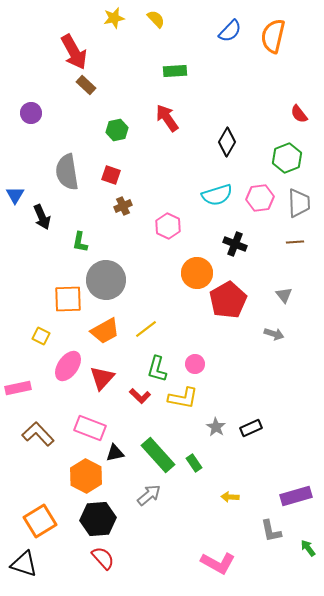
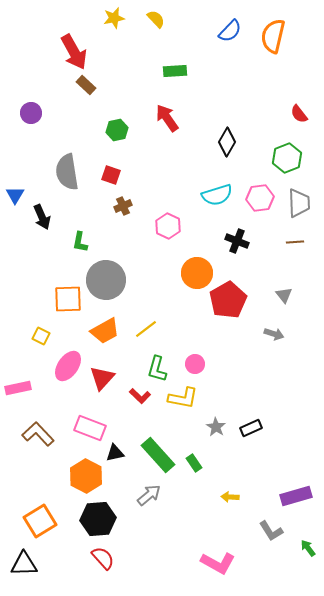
black cross at (235, 244): moved 2 px right, 3 px up
gray L-shape at (271, 531): rotated 20 degrees counterclockwise
black triangle at (24, 564): rotated 20 degrees counterclockwise
